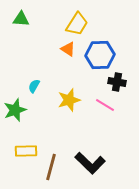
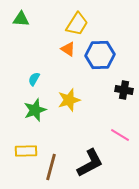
black cross: moved 7 px right, 8 px down
cyan semicircle: moved 7 px up
pink line: moved 15 px right, 30 px down
green star: moved 20 px right
black L-shape: rotated 72 degrees counterclockwise
